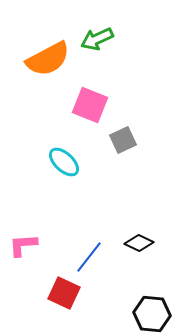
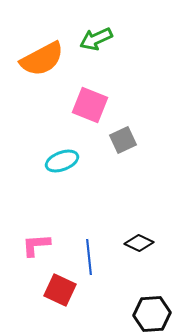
green arrow: moved 1 px left
orange semicircle: moved 6 px left
cyan ellipse: moved 2 px left, 1 px up; rotated 64 degrees counterclockwise
pink L-shape: moved 13 px right
blue line: rotated 44 degrees counterclockwise
red square: moved 4 px left, 3 px up
black hexagon: rotated 9 degrees counterclockwise
